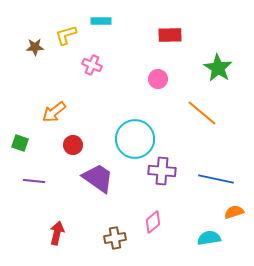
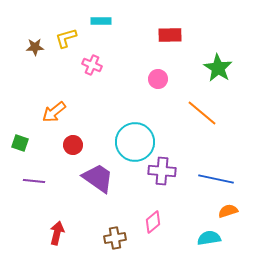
yellow L-shape: moved 3 px down
cyan circle: moved 3 px down
orange semicircle: moved 6 px left, 1 px up
